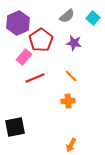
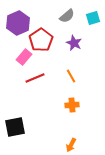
cyan square: rotated 32 degrees clockwise
purple star: rotated 14 degrees clockwise
orange line: rotated 16 degrees clockwise
orange cross: moved 4 px right, 4 px down
